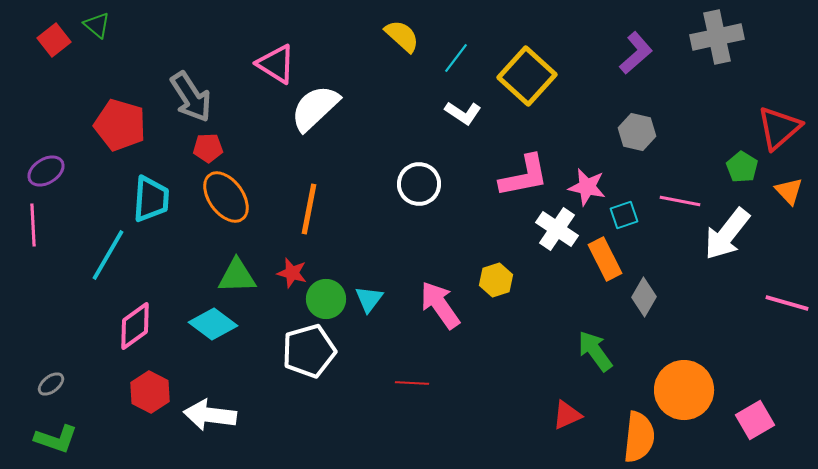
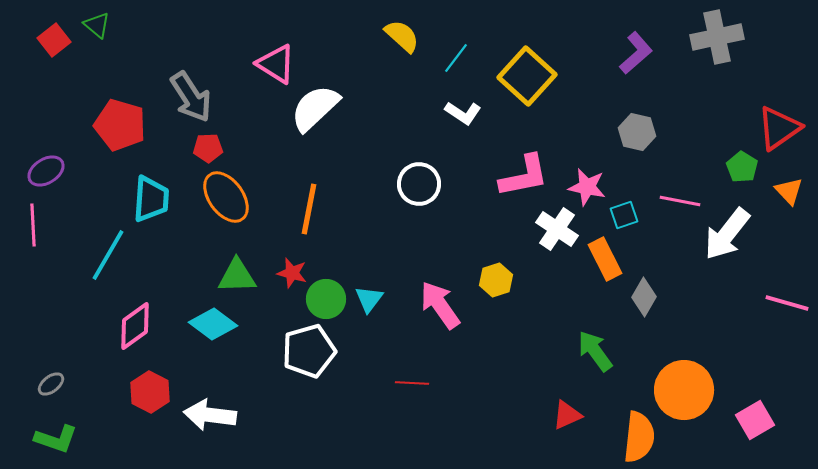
red triangle at (779, 128): rotated 6 degrees clockwise
